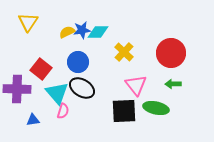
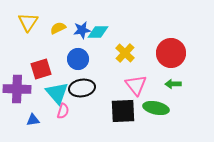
yellow semicircle: moved 9 px left, 4 px up
yellow cross: moved 1 px right, 1 px down
blue circle: moved 3 px up
red square: rotated 35 degrees clockwise
black ellipse: rotated 40 degrees counterclockwise
black square: moved 1 px left
